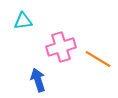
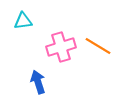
orange line: moved 13 px up
blue arrow: moved 2 px down
